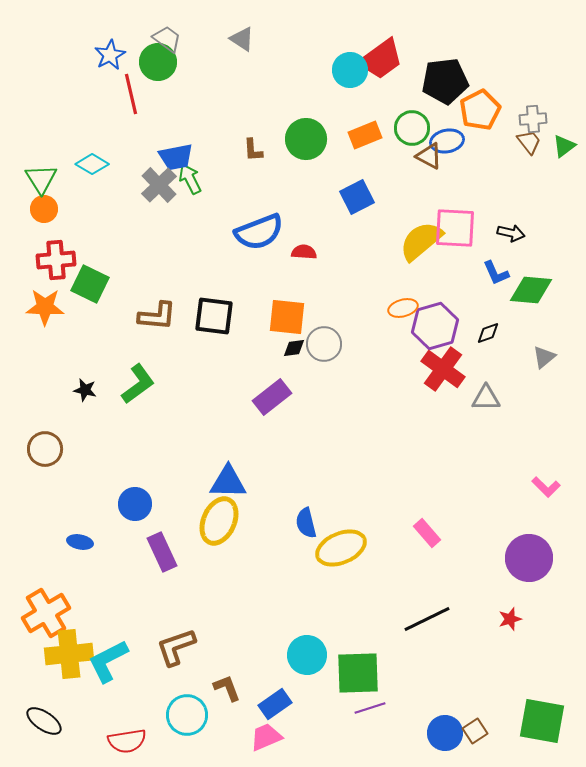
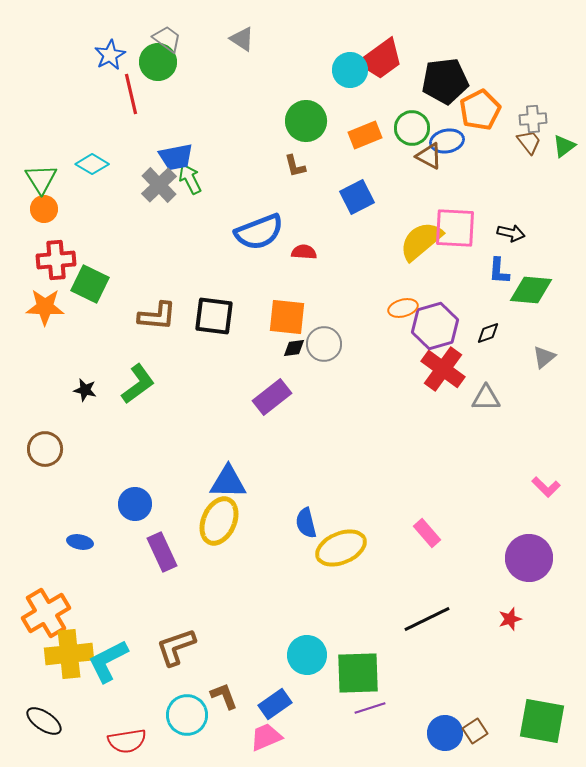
green circle at (306, 139): moved 18 px up
brown L-shape at (253, 150): moved 42 px right, 16 px down; rotated 10 degrees counterclockwise
blue L-shape at (496, 273): moved 3 px right, 2 px up; rotated 28 degrees clockwise
brown L-shape at (227, 688): moved 3 px left, 8 px down
